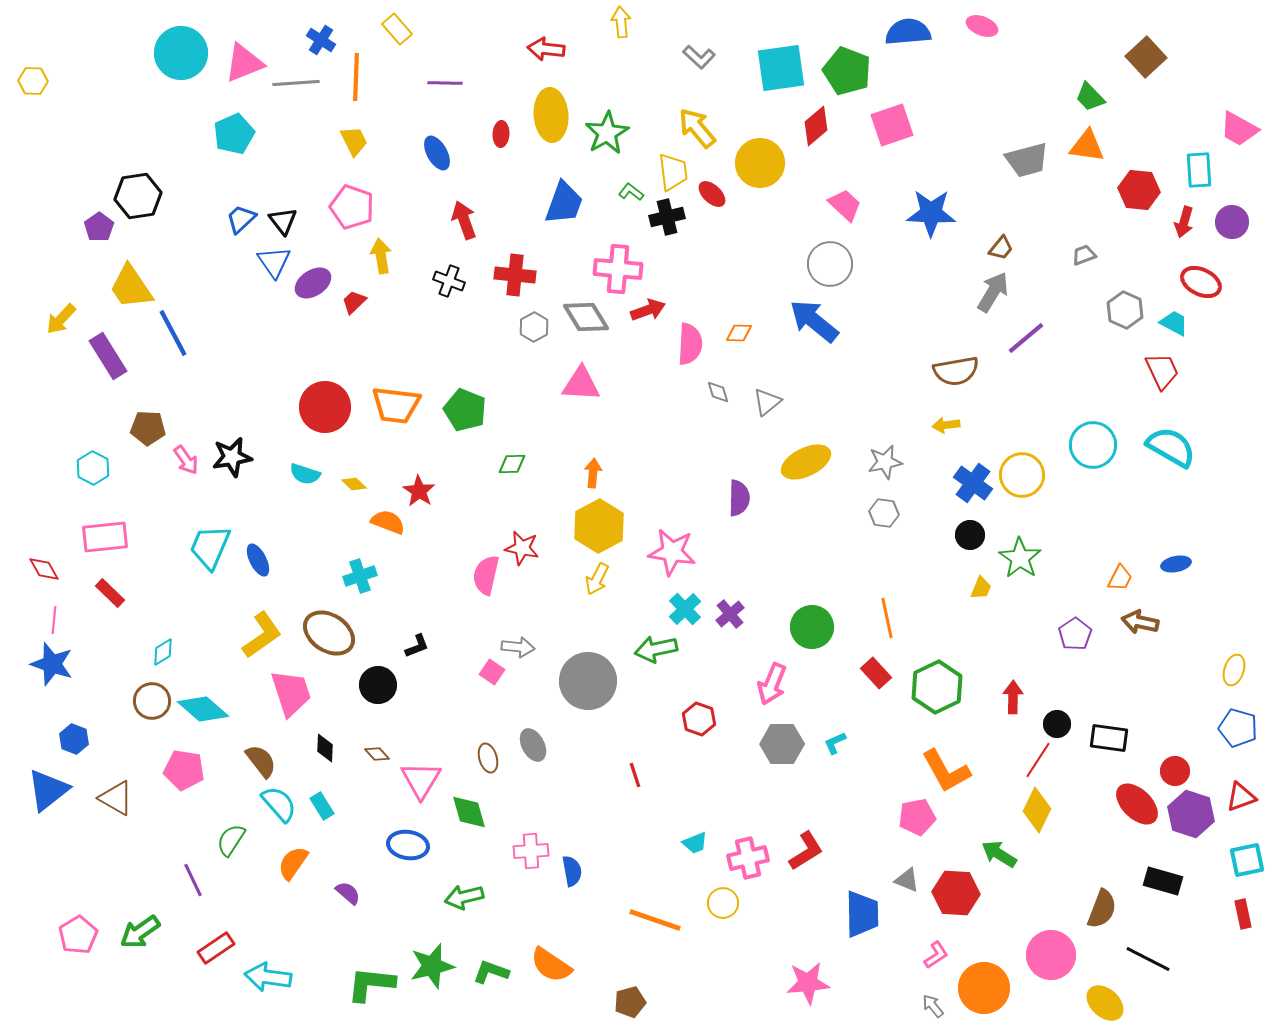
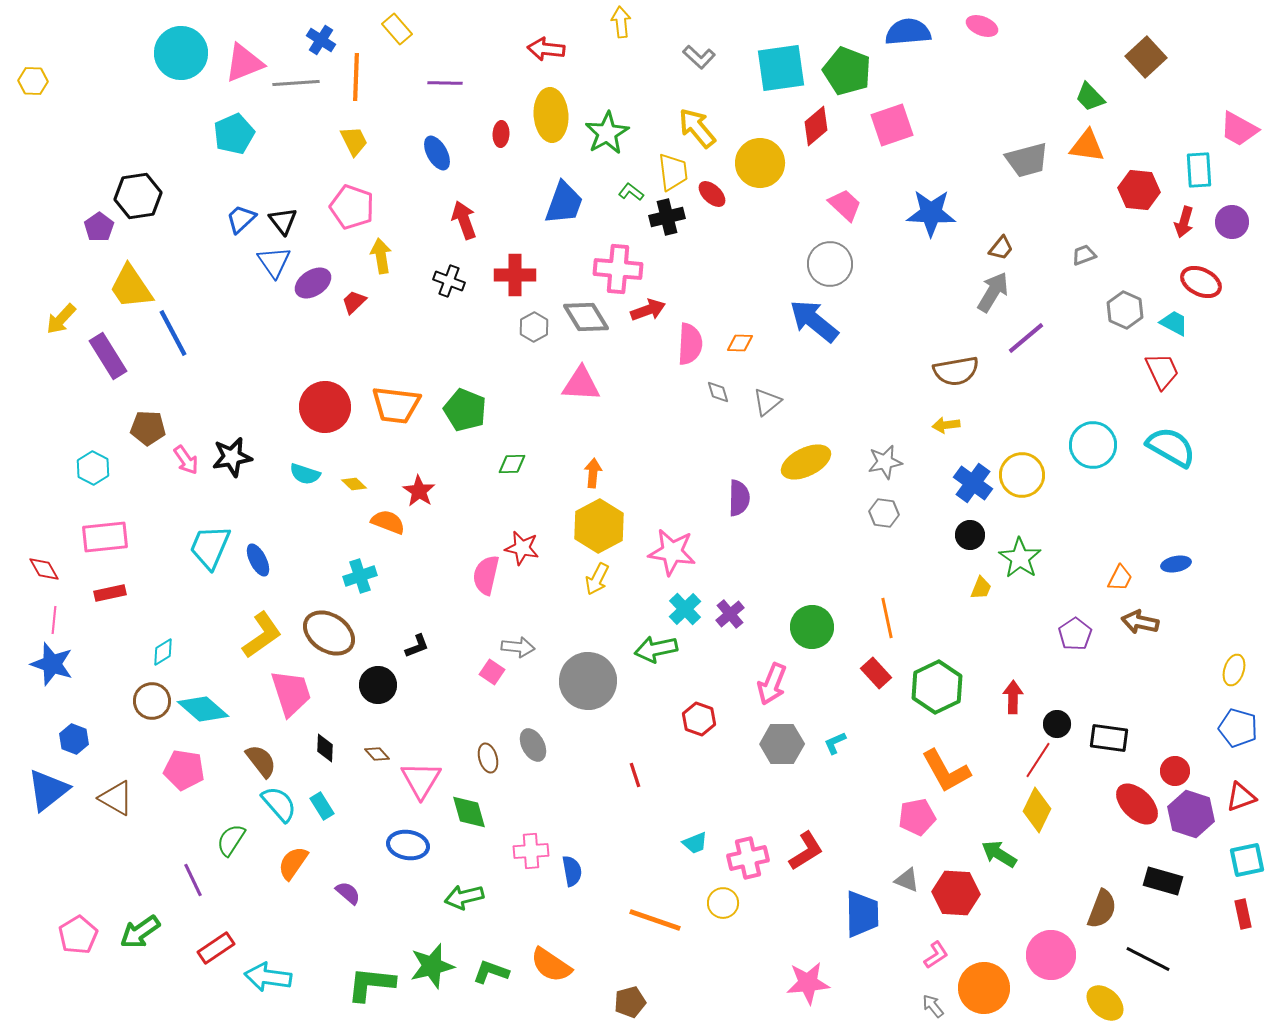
red cross at (515, 275): rotated 6 degrees counterclockwise
orange diamond at (739, 333): moved 1 px right, 10 px down
red rectangle at (110, 593): rotated 56 degrees counterclockwise
